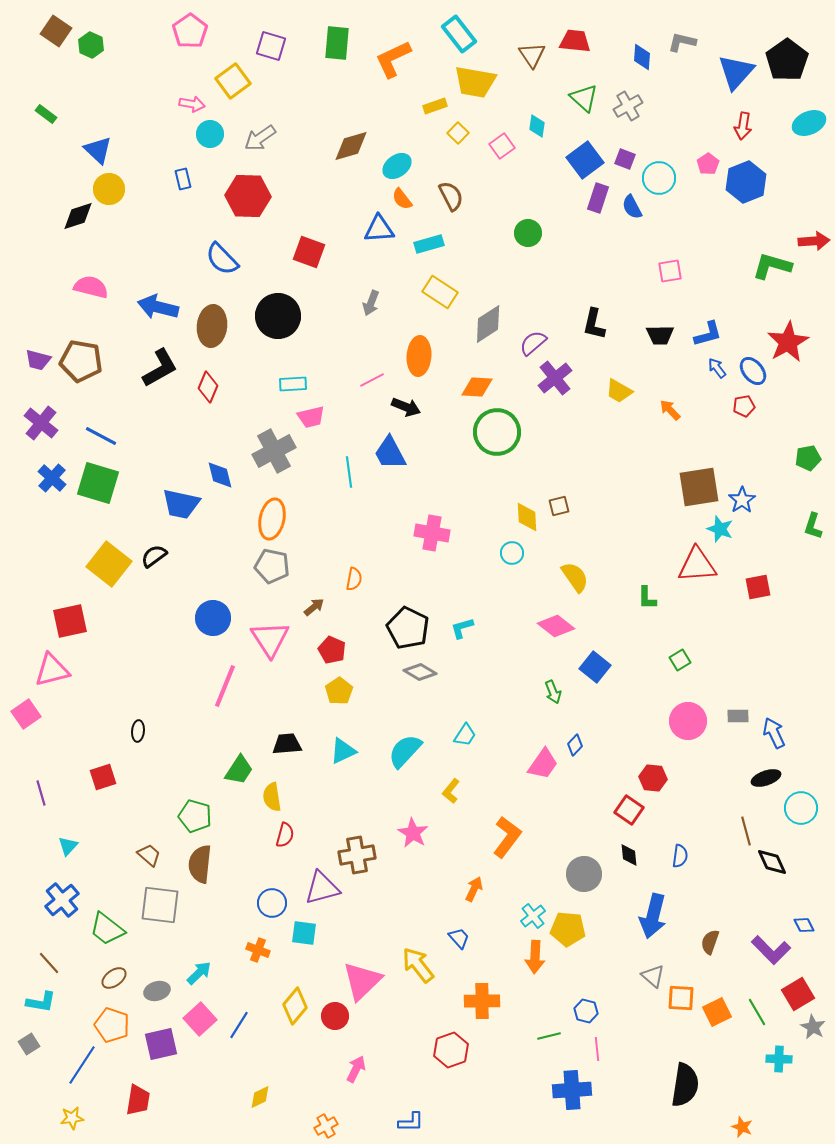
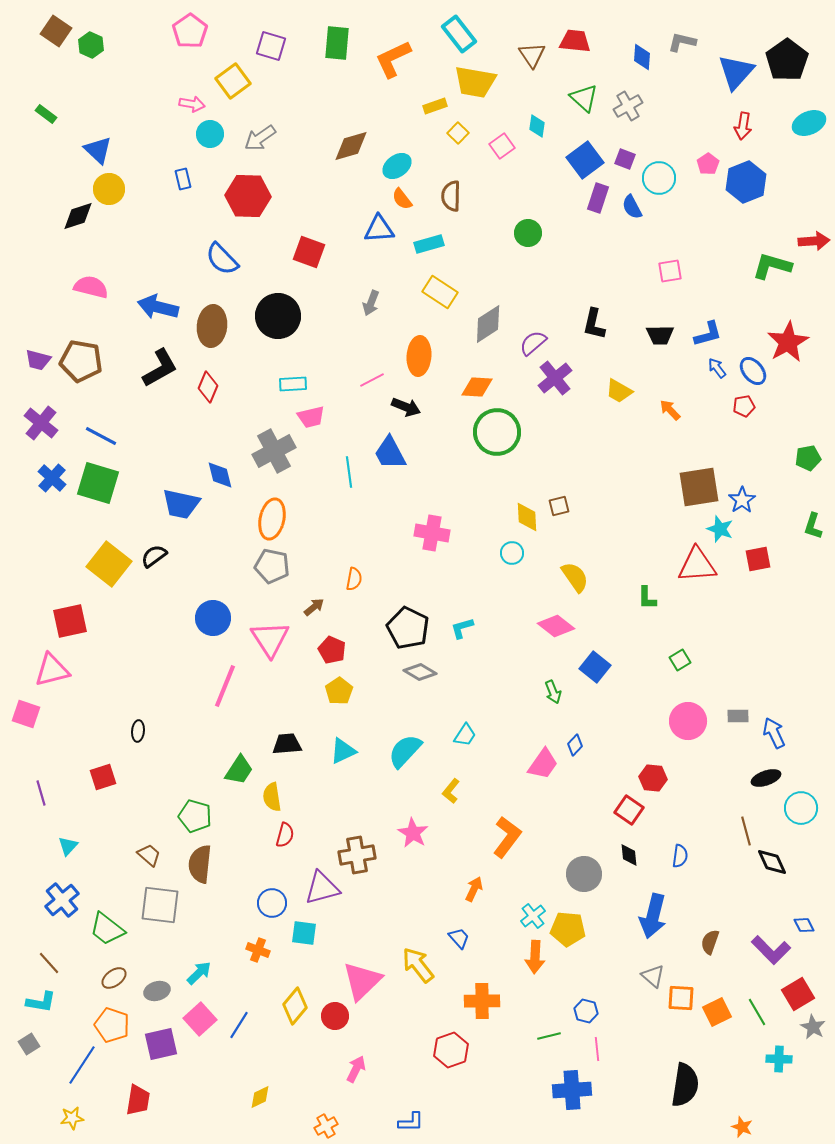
brown semicircle at (451, 196): rotated 152 degrees counterclockwise
red square at (758, 587): moved 28 px up
pink square at (26, 714): rotated 36 degrees counterclockwise
